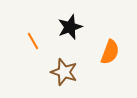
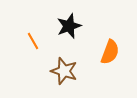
black star: moved 1 px left, 1 px up
brown star: moved 1 px up
